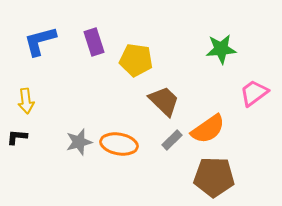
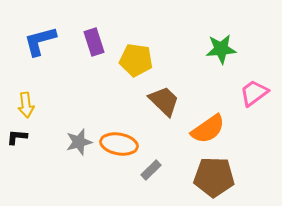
yellow arrow: moved 4 px down
gray rectangle: moved 21 px left, 30 px down
